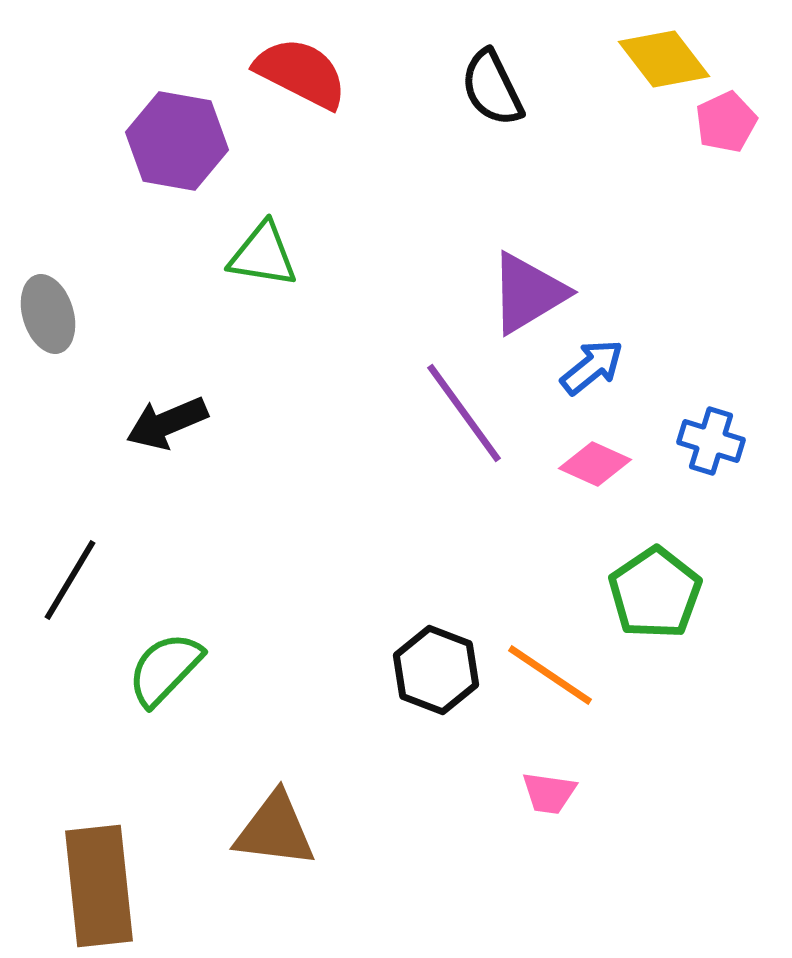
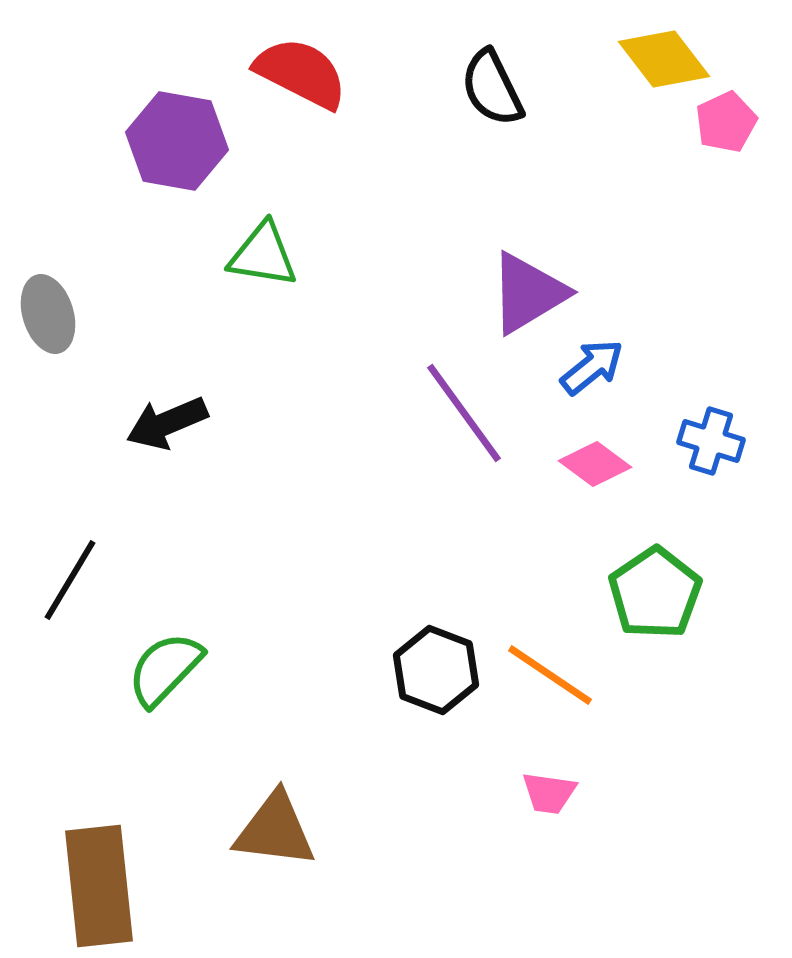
pink diamond: rotated 12 degrees clockwise
